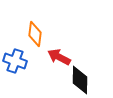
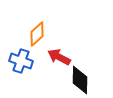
orange diamond: moved 2 px right; rotated 40 degrees clockwise
blue cross: moved 6 px right
